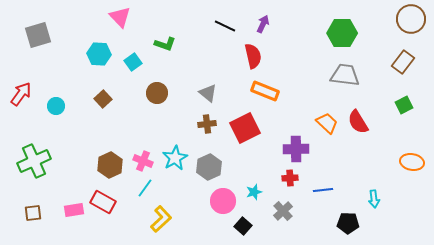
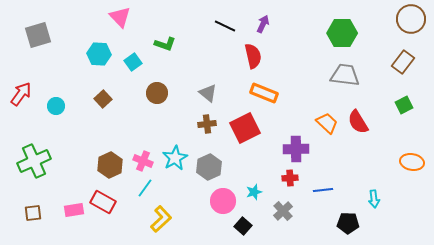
orange rectangle at (265, 91): moved 1 px left, 2 px down
